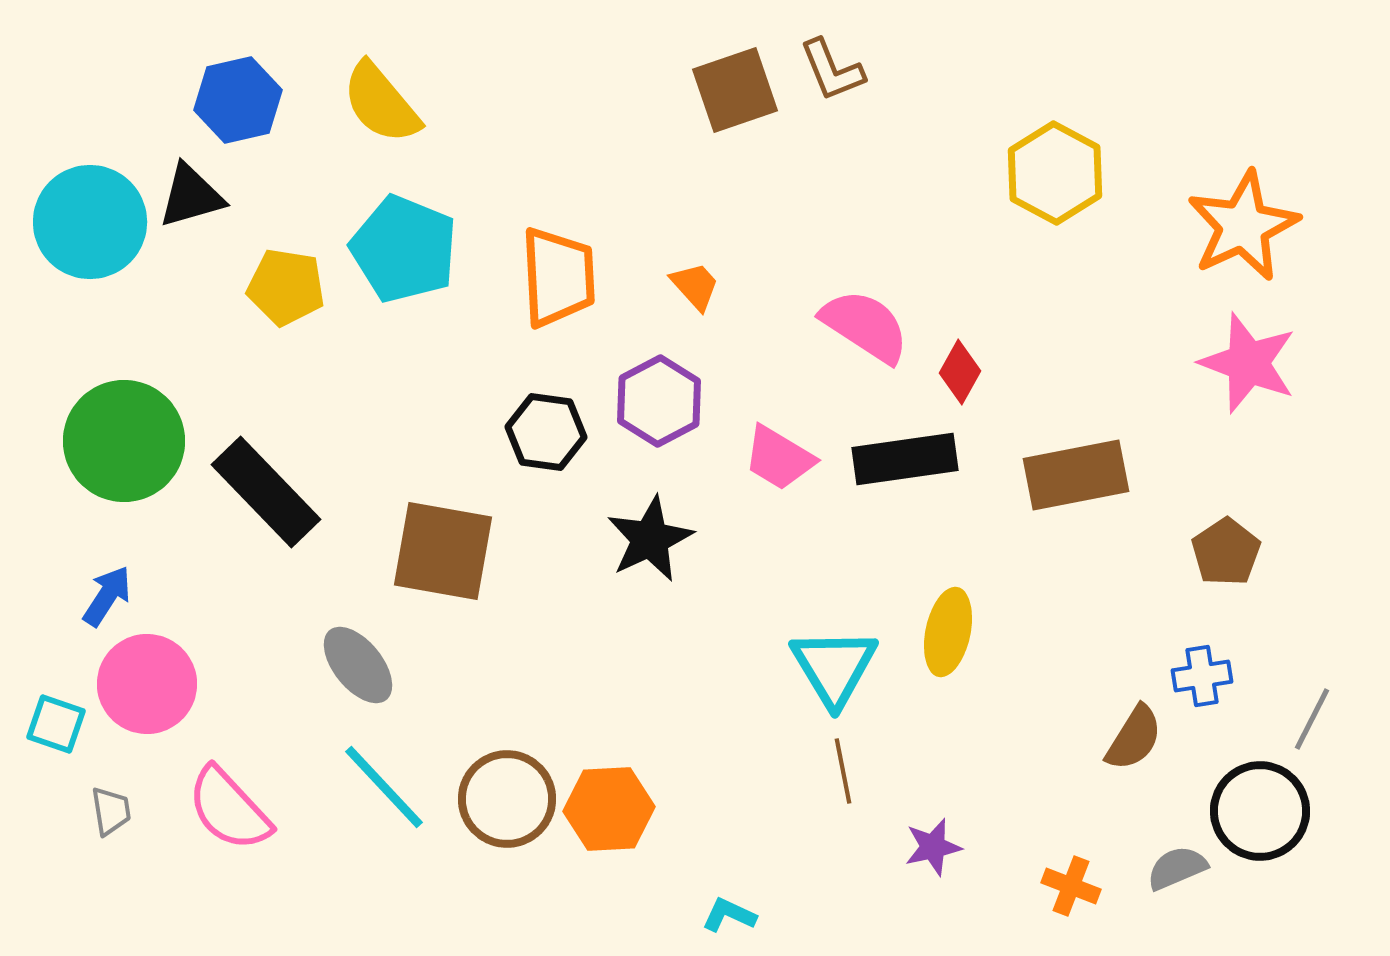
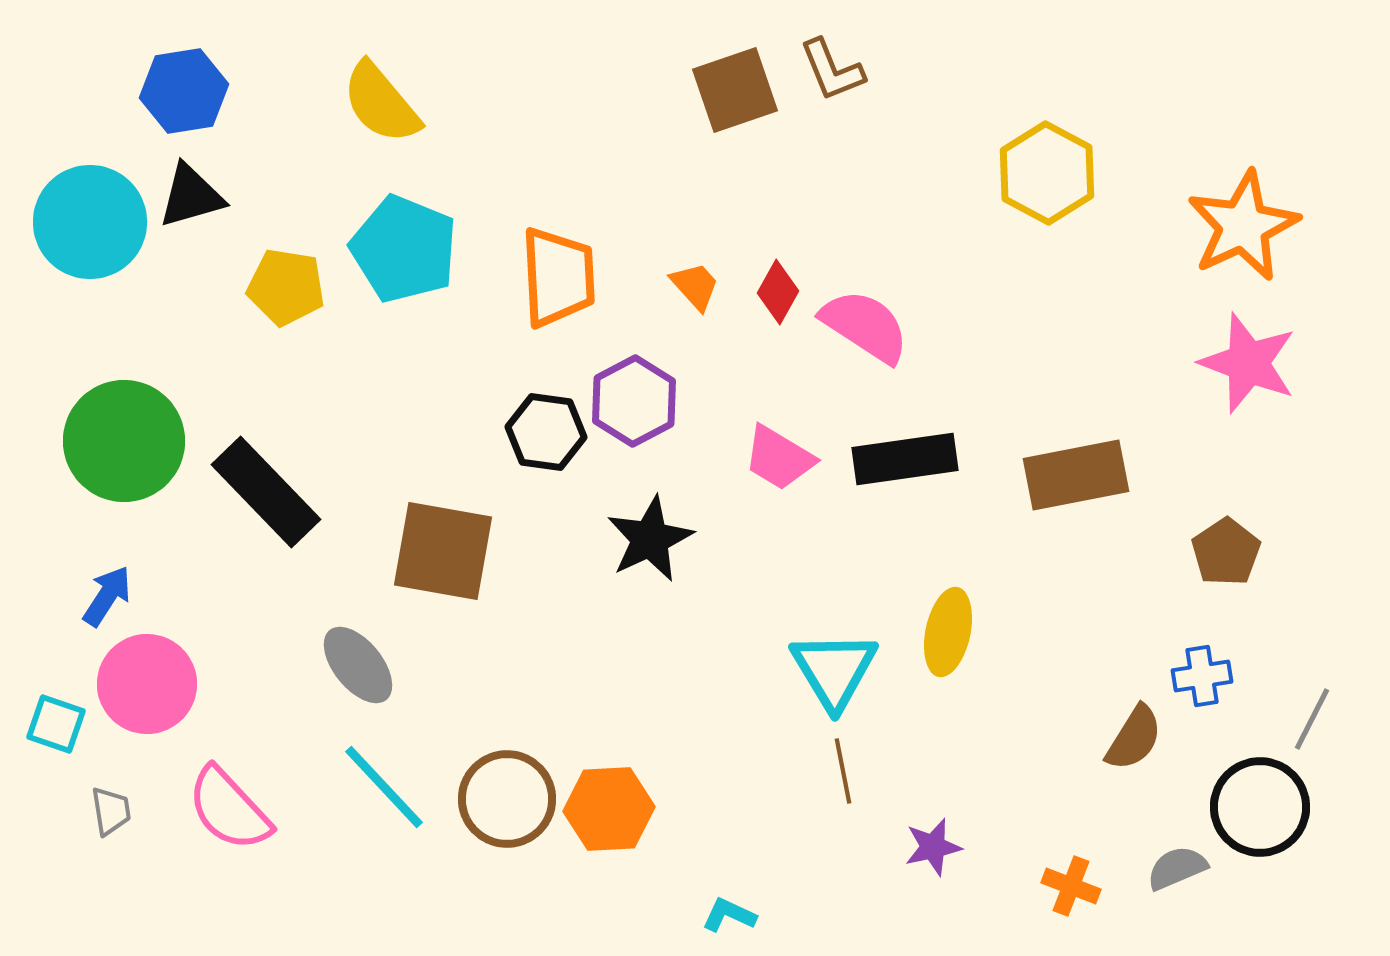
blue hexagon at (238, 100): moved 54 px left, 9 px up; rotated 4 degrees clockwise
yellow hexagon at (1055, 173): moved 8 px left
red diamond at (960, 372): moved 182 px left, 80 px up
purple hexagon at (659, 401): moved 25 px left
cyan triangle at (834, 667): moved 3 px down
black circle at (1260, 811): moved 4 px up
